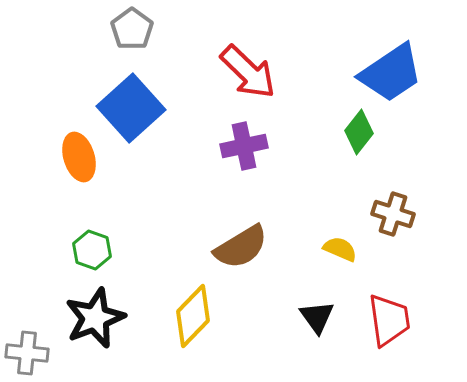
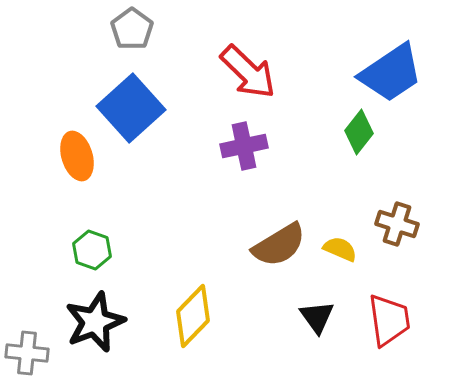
orange ellipse: moved 2 px left, 1 px up
brown cross: moved 4 px right, 10 px down
brown semicircle: moved 38 px right, 2 px up
black star: moved 4 px down
